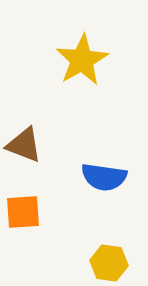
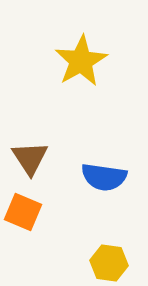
yellow star: moved 1 px left, 1 px down
brown triangle: moved 6 px right, 13 px down; rotated 36 degrees clockwise
orange square: rotated 27 degrees clockwise
